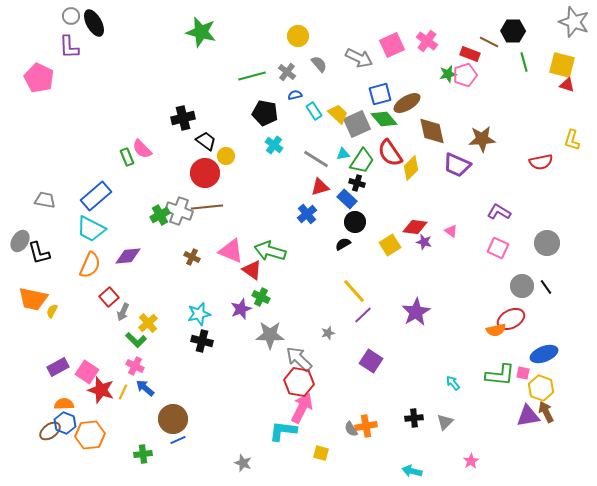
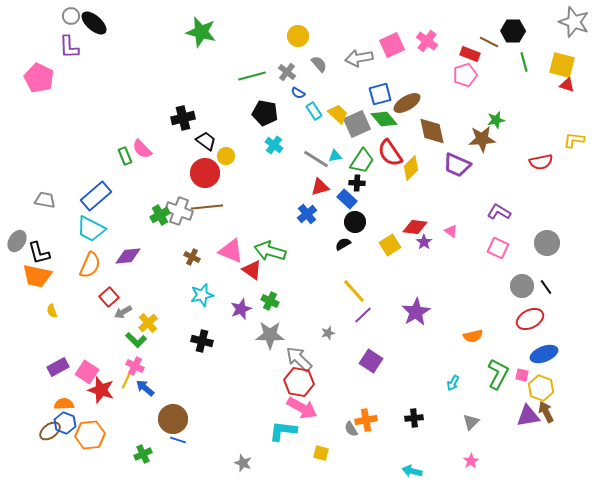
black ellipse at (94, 23): rotated 20 degrees counterclockwise
gray arrow at (359, 58): rotated 144 degrees clockwise
green star at (448, 74): moved 48 px right, 46 px down
blue semicircle at (295, 95): moved 3 px right, 2 px up; rotated 136 degrees counterclockwise
yellow L-shape at (572, 140): moved 2 px right; rotated 80 degrees clockwise
cyan triangle at (343, 154): moved 8 px left, 2 px down
green rectangle at (127, 157): moved 2 px left, 1 px up
black cross at (357, 183): rotated 14 degrees counterclockwise
gray ellipse at (20, 241): moved 3 px left
purple star at (424, 242): rotated 21 degrees clockwise
green cross at (261, 297): moved 9 px right, 4 px down
orange trapezoid at (33, 299): moved 4 px right, 23 px up
yellow semicircle at (52, 311): rotated 48 degrees counterclockwise
gray arrow at (123, 312): rotated 36 degrees clockwise
cyan star at (199, 314): moved 3 px right, 19 px up
red ellipse at (511, 319): moved 19 px right
orange semicircle at (496, 330): moved 23 px left, 6 px down
pink square at (523, 373): moved 1 px left, 2 px down
green L-shape at (500, 375): moved 2 px left, 1 px up; rotated 68 degrees counterclockwise
cyan arrow at (453, 383): rotated 112 degrees counterclockwise
yellow line at (123, 392): moved 3 px right, 11 px up
pink arrow at (302, 408): rotated 92 degrees clockwise
gray triangle at (445, 422): moved 26 px right
orange cross at (366, 426): moved 6 px up
blue line at (178, 440): rotated 42 degrees clockwise
green cross at (143, 454): rotated 18 degrees counterclockwise
